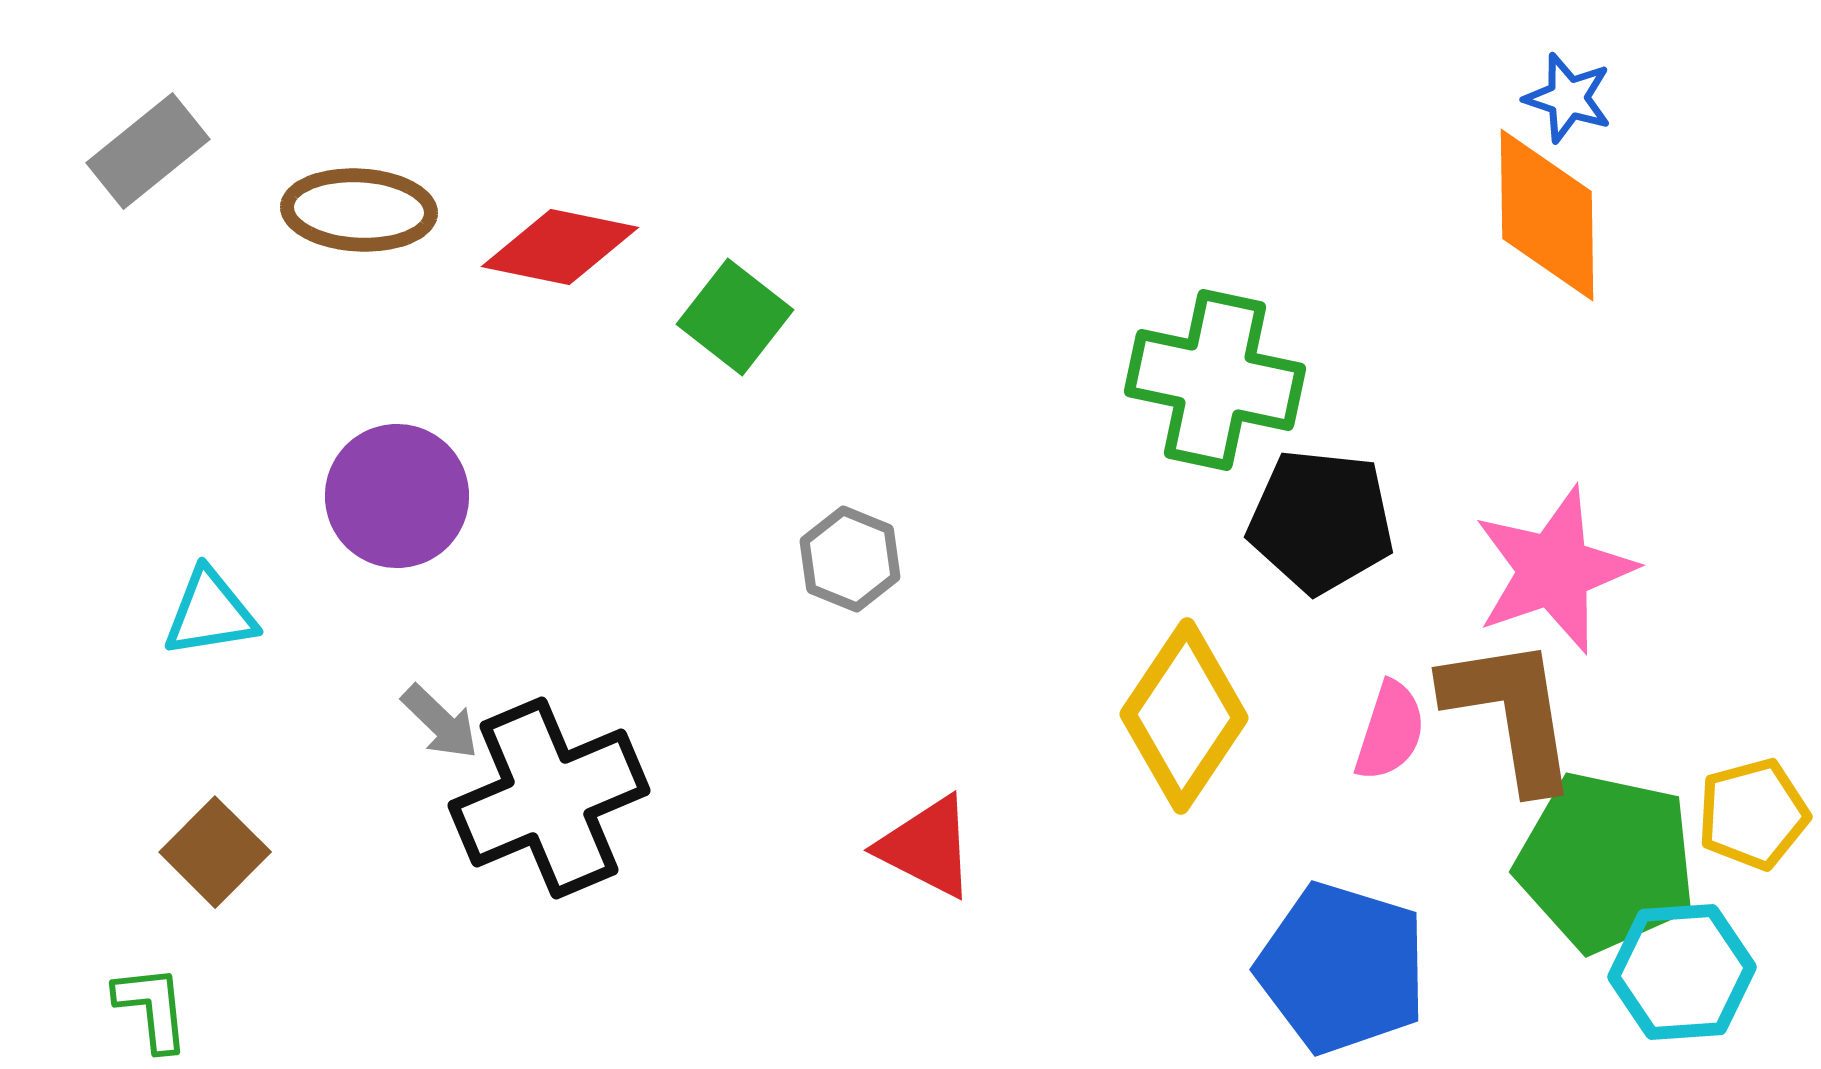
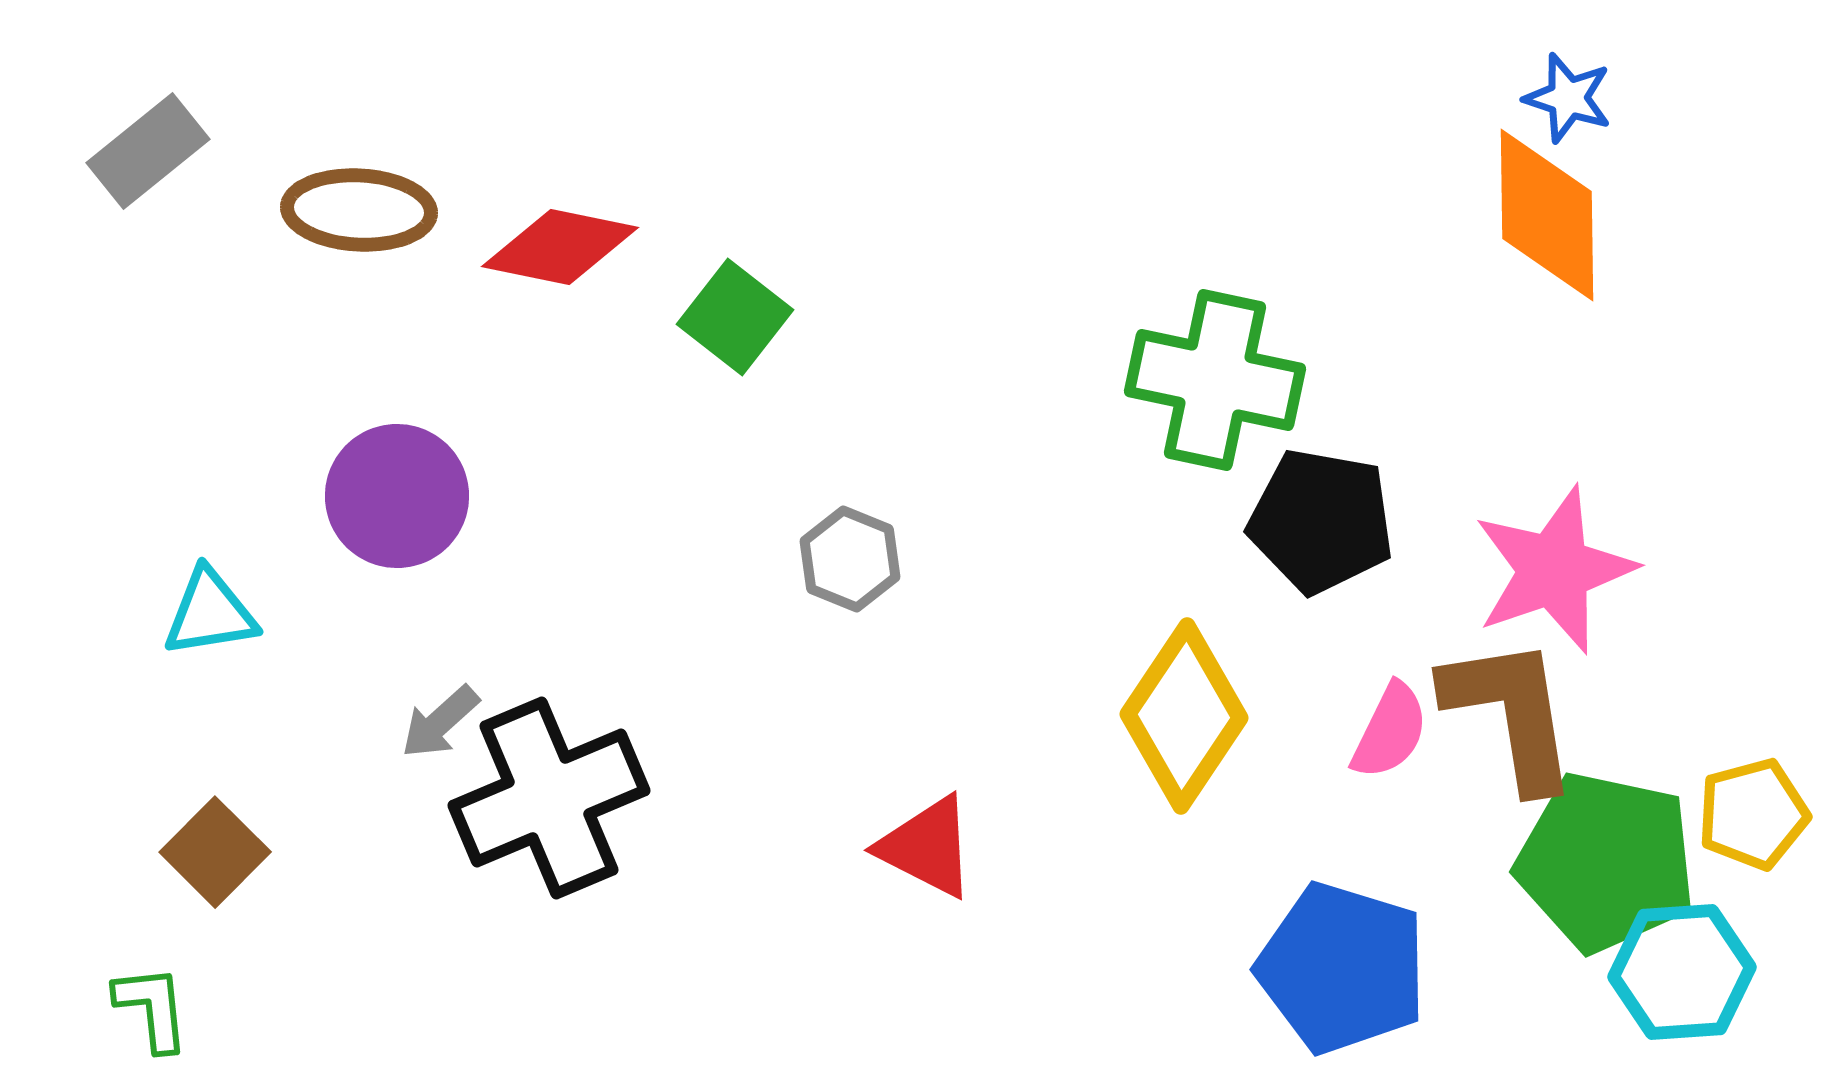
black pentagon: rotated 4 degrees clockwise
gray arrow: rotated 94 degrees clockwise
pink semicircle: rotated 8 degrees clockwise
